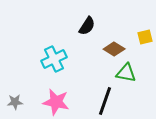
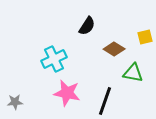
green triangle: moved 7 px right
pink star: moved 11 px right, 9 px up
